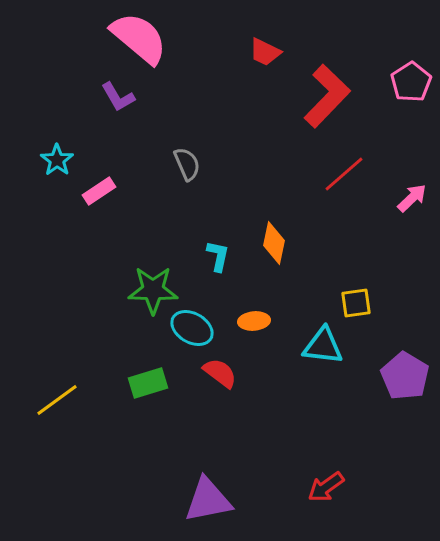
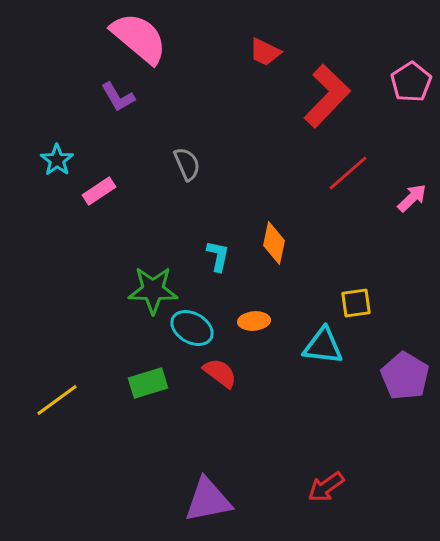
red line: moved 4 px right, 1 px up
